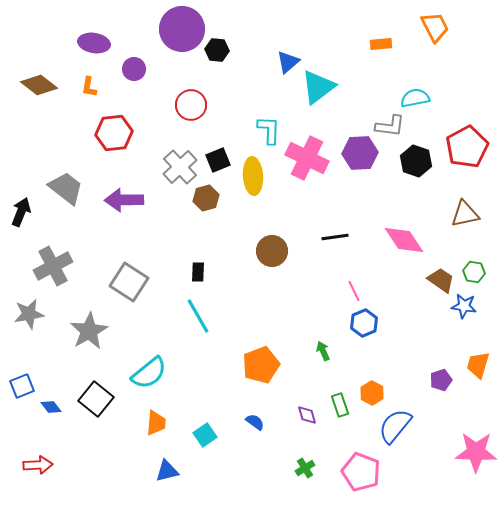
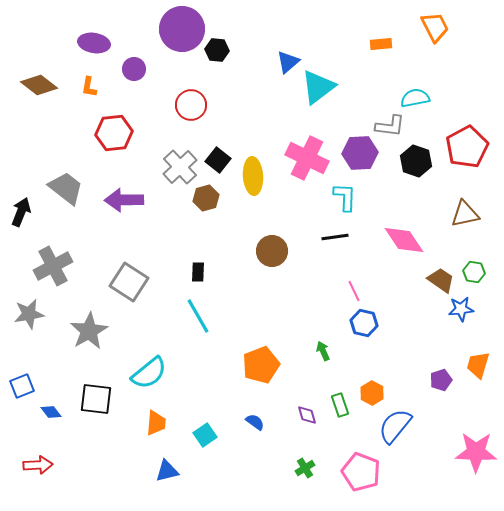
cyan L-shape at (269, 130): moved 76 px right, 67 px down
black square at (218, 160): rotated 30 degrees counterclockwise
blue star at (464, 306): moved 3 px left, 3 px down; rotated 15 degrees counterclockwise
blue hexagon at (364, 323): rotated 24 degrees counterclockwise
black square at (96, 399): rotated 32 degrees counterclockwise
blue diamond at (51, 407): moved 5 px down
